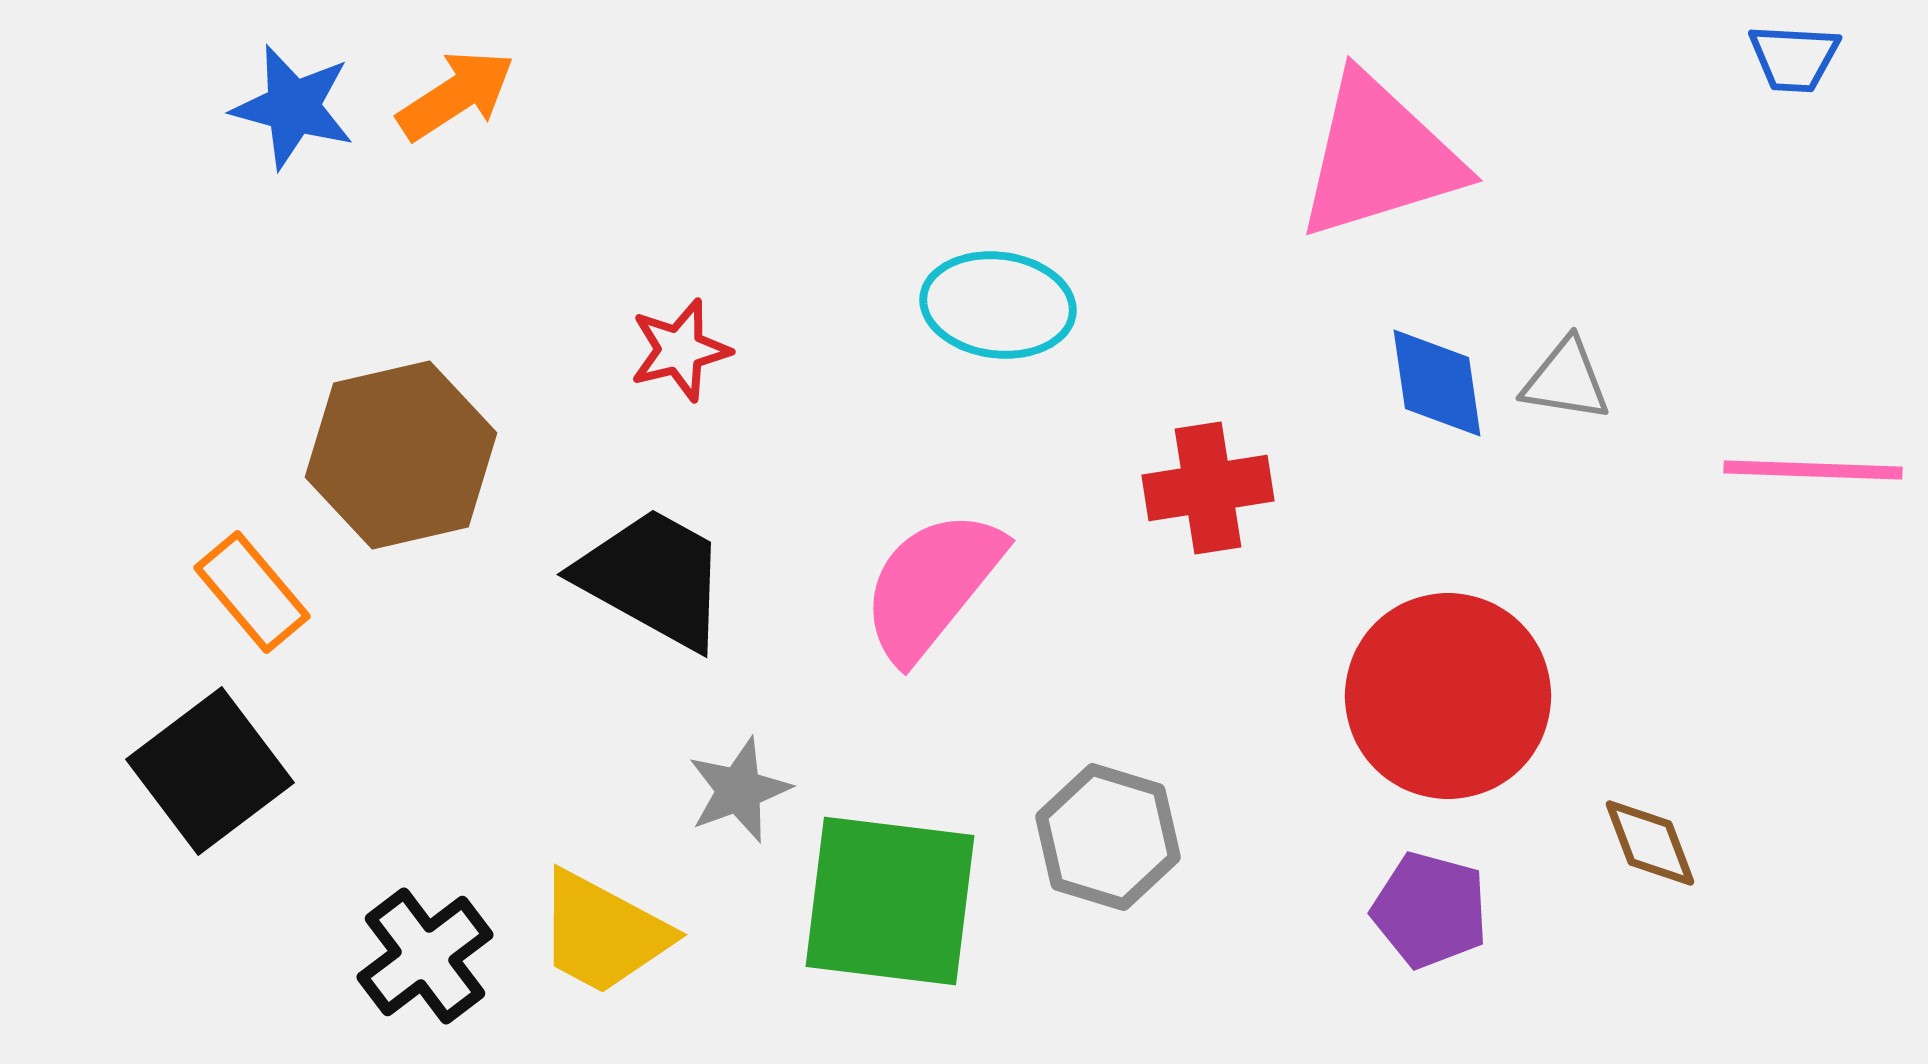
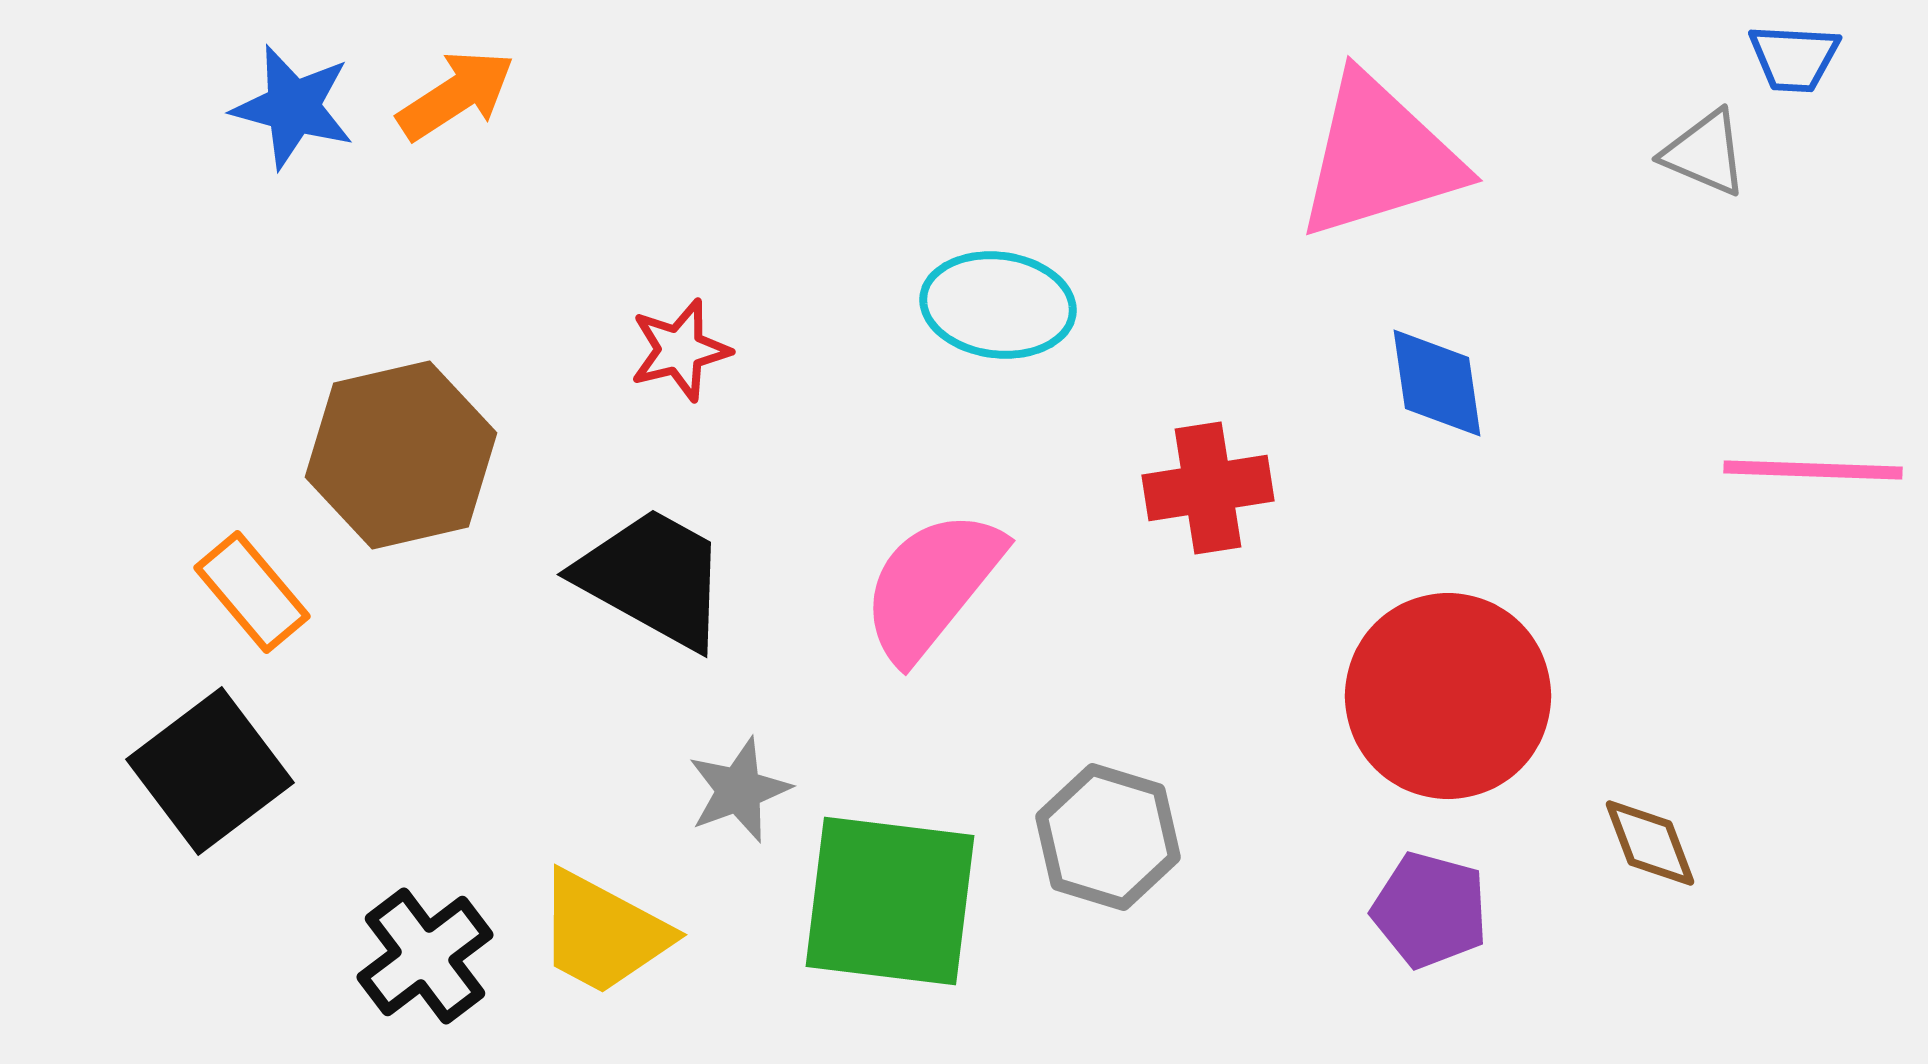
gray triangle: moved 139 px right, 227 px up; rotated 14 degrees clockwise
